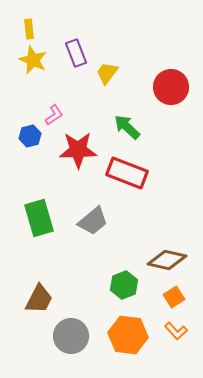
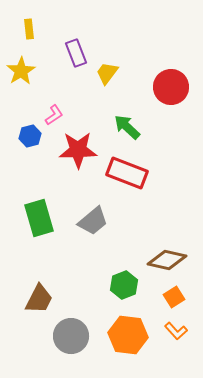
yellow star: moved 12 px left, 11 px down; rotated 16 degrees clockwise
